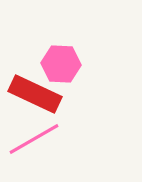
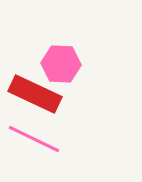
pink line: rotated 56 degrees clockwise
